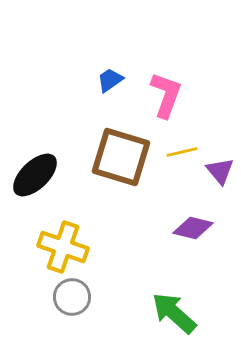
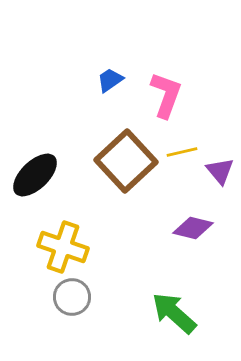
brown square: moved 5 px right, 4 px down; rotated 30 degrees clockwise
